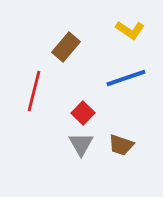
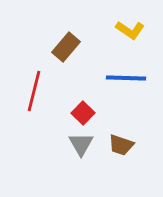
blue line: rotated 21 degrees clockwise
